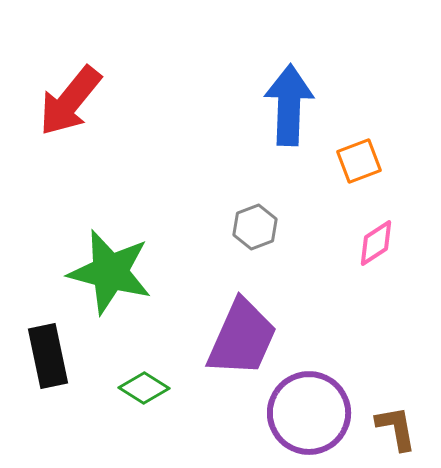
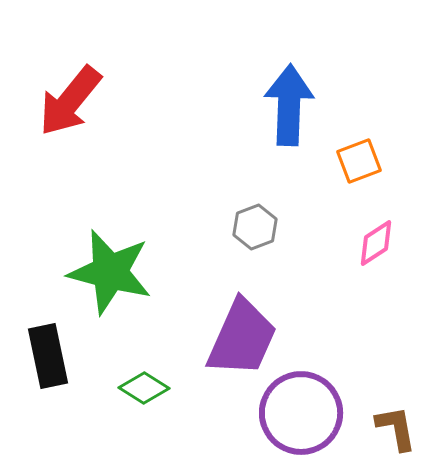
purple circle: moved 8 px left
